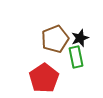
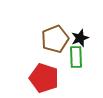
green rectangle: rotated 10 degrees clockwise
red pentagon: rotated 20 degrees counterclockwise
